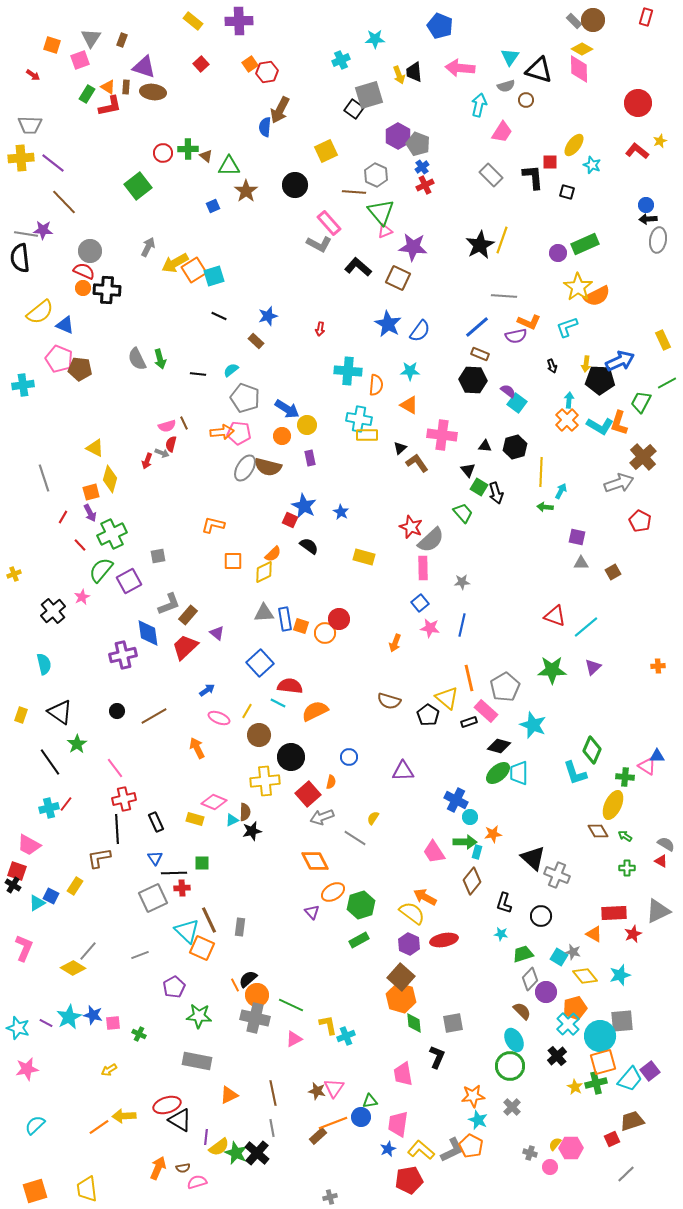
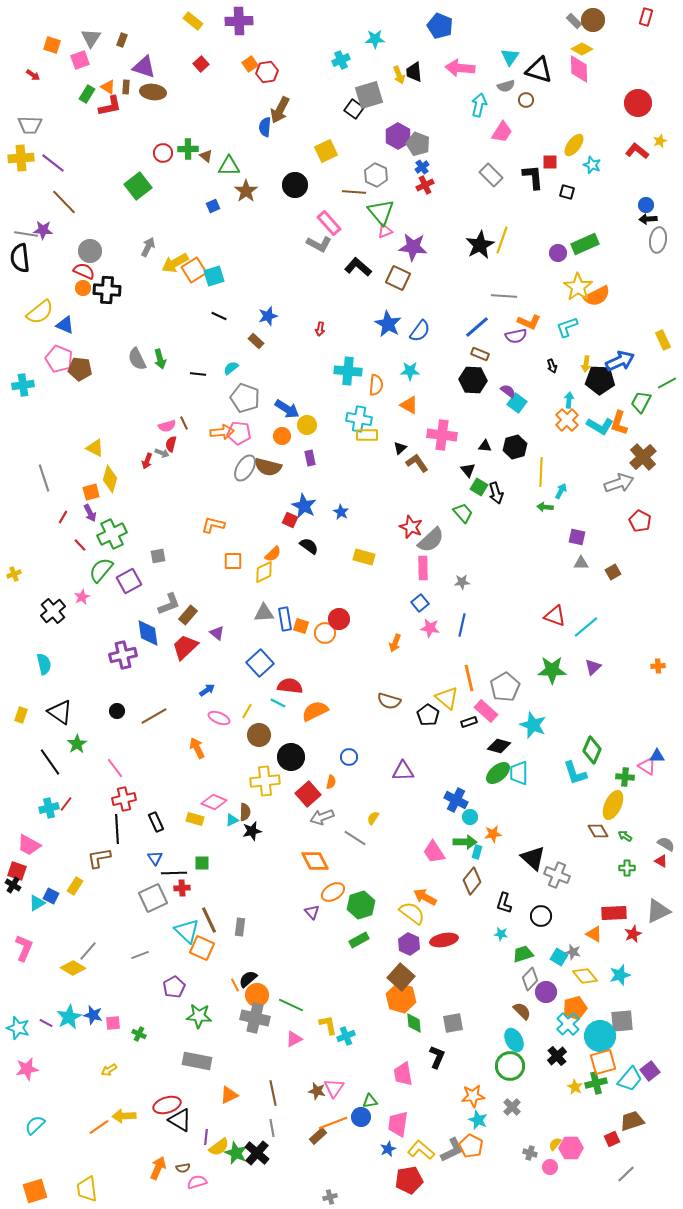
cyan semicircle at (231, 370): moved 2 px up
